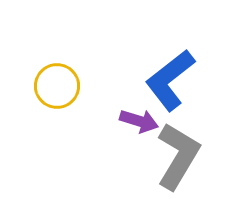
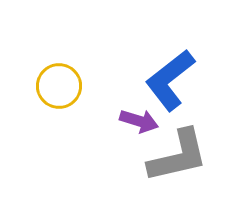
yellow circle: moved 2 px right
gray L-shape: rotated 46 degrees clockwise
